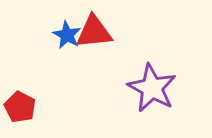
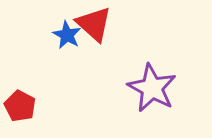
red triangle: moved 8 px up; rotated 48 degrees clockwise
red pentagon: moved 1 px up
